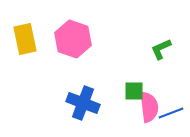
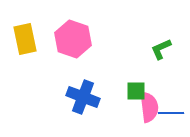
green square: moved 2 px right
blue cross: moved 6 px up
blue line: rotated 20 degrees clockwise
